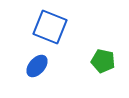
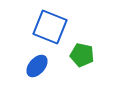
green pentagon: moved 21 px left, 6 px up
